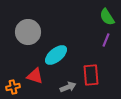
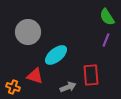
orange cross: rotated 32 degrees clockwise
